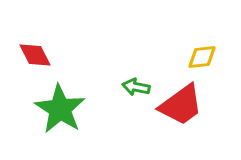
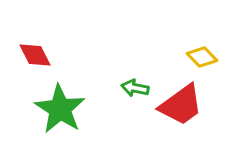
yellow diamond: rotated 52 degrees clockwise
green arrow: moved 1 px left, 1 px down
